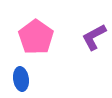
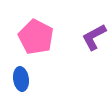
pink pentagon: rotated 8 degrees counterclockwise
